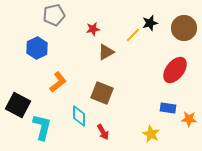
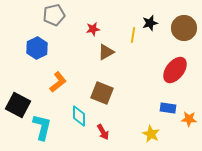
yellow line: rotated 35 degrees counterclockwise
